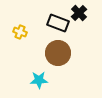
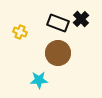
black cross: moved 2 px right, 6 px down
